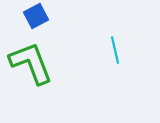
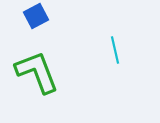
green L-shape: moved 6 px right, 9 px down
